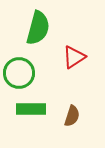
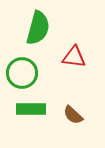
red triangle: rotated 40 degrees clockwise
green circle: moved 3 px right
brown semicircle: moved 1 px right, 1 px up; rotated 115 degrees clockwise
